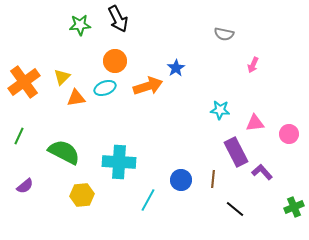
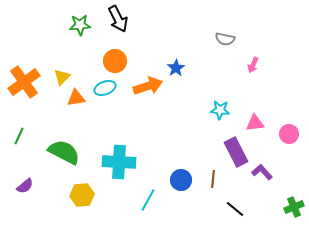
gray semicircle: moved 1 px right, 5 px down
